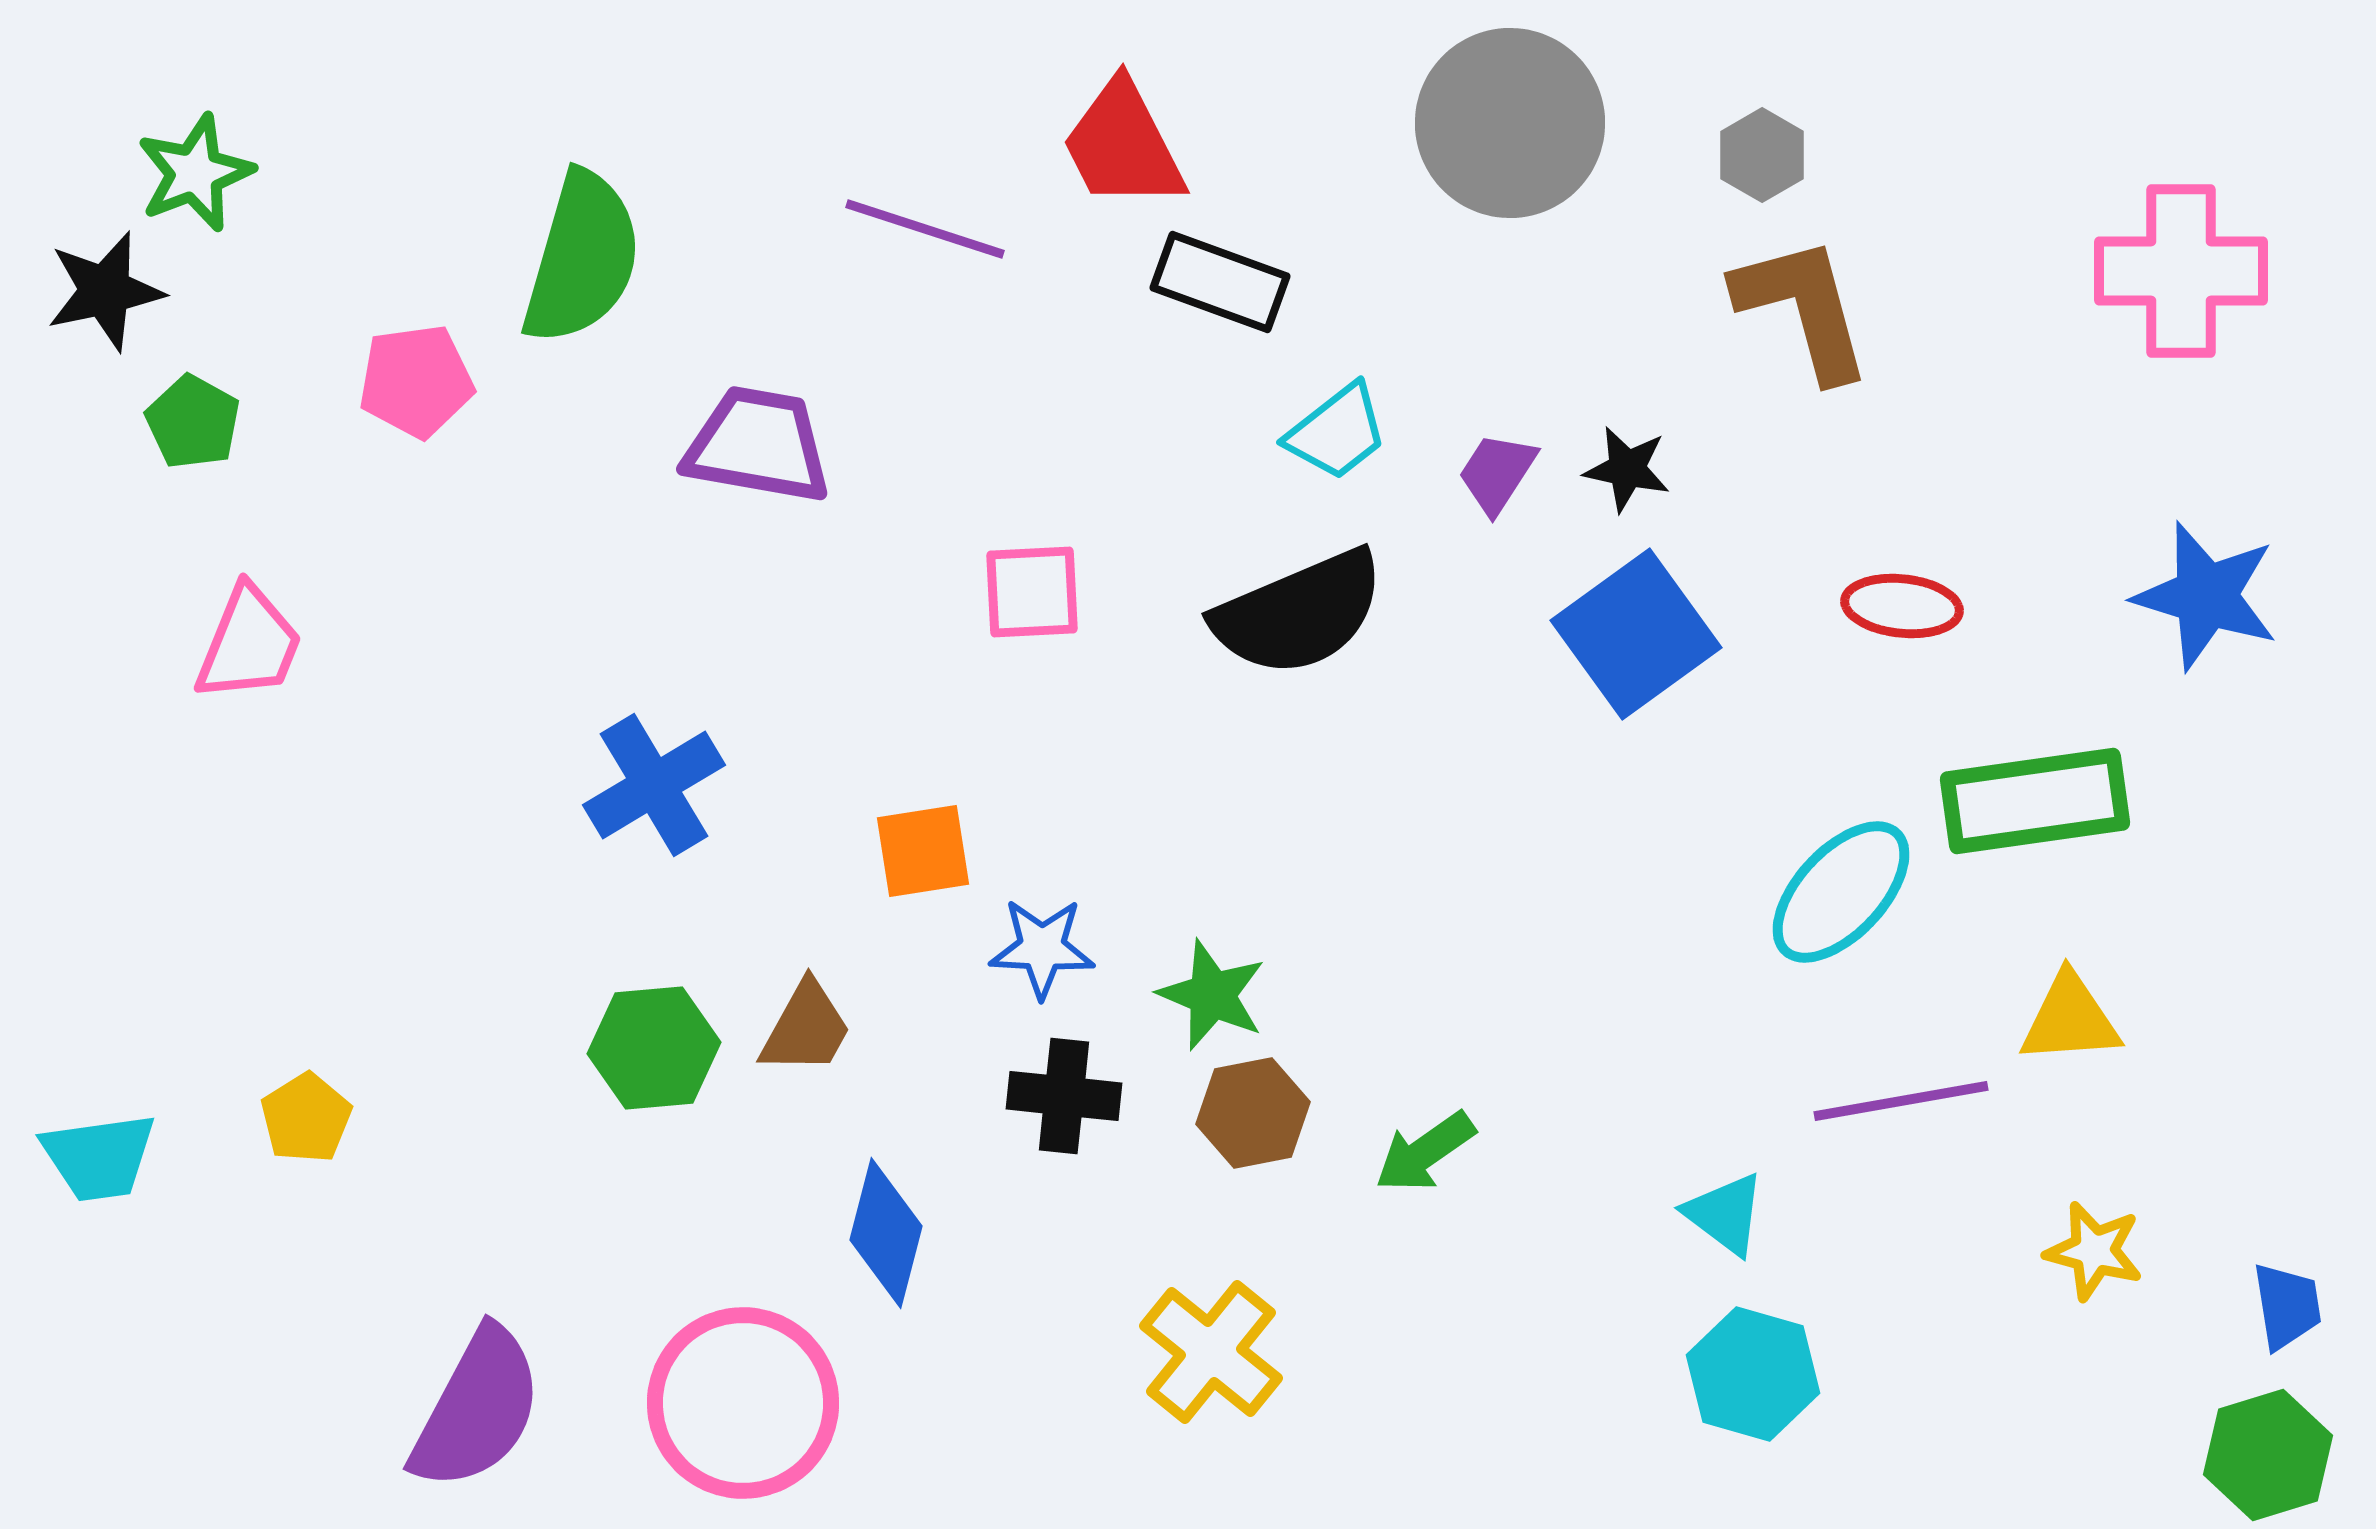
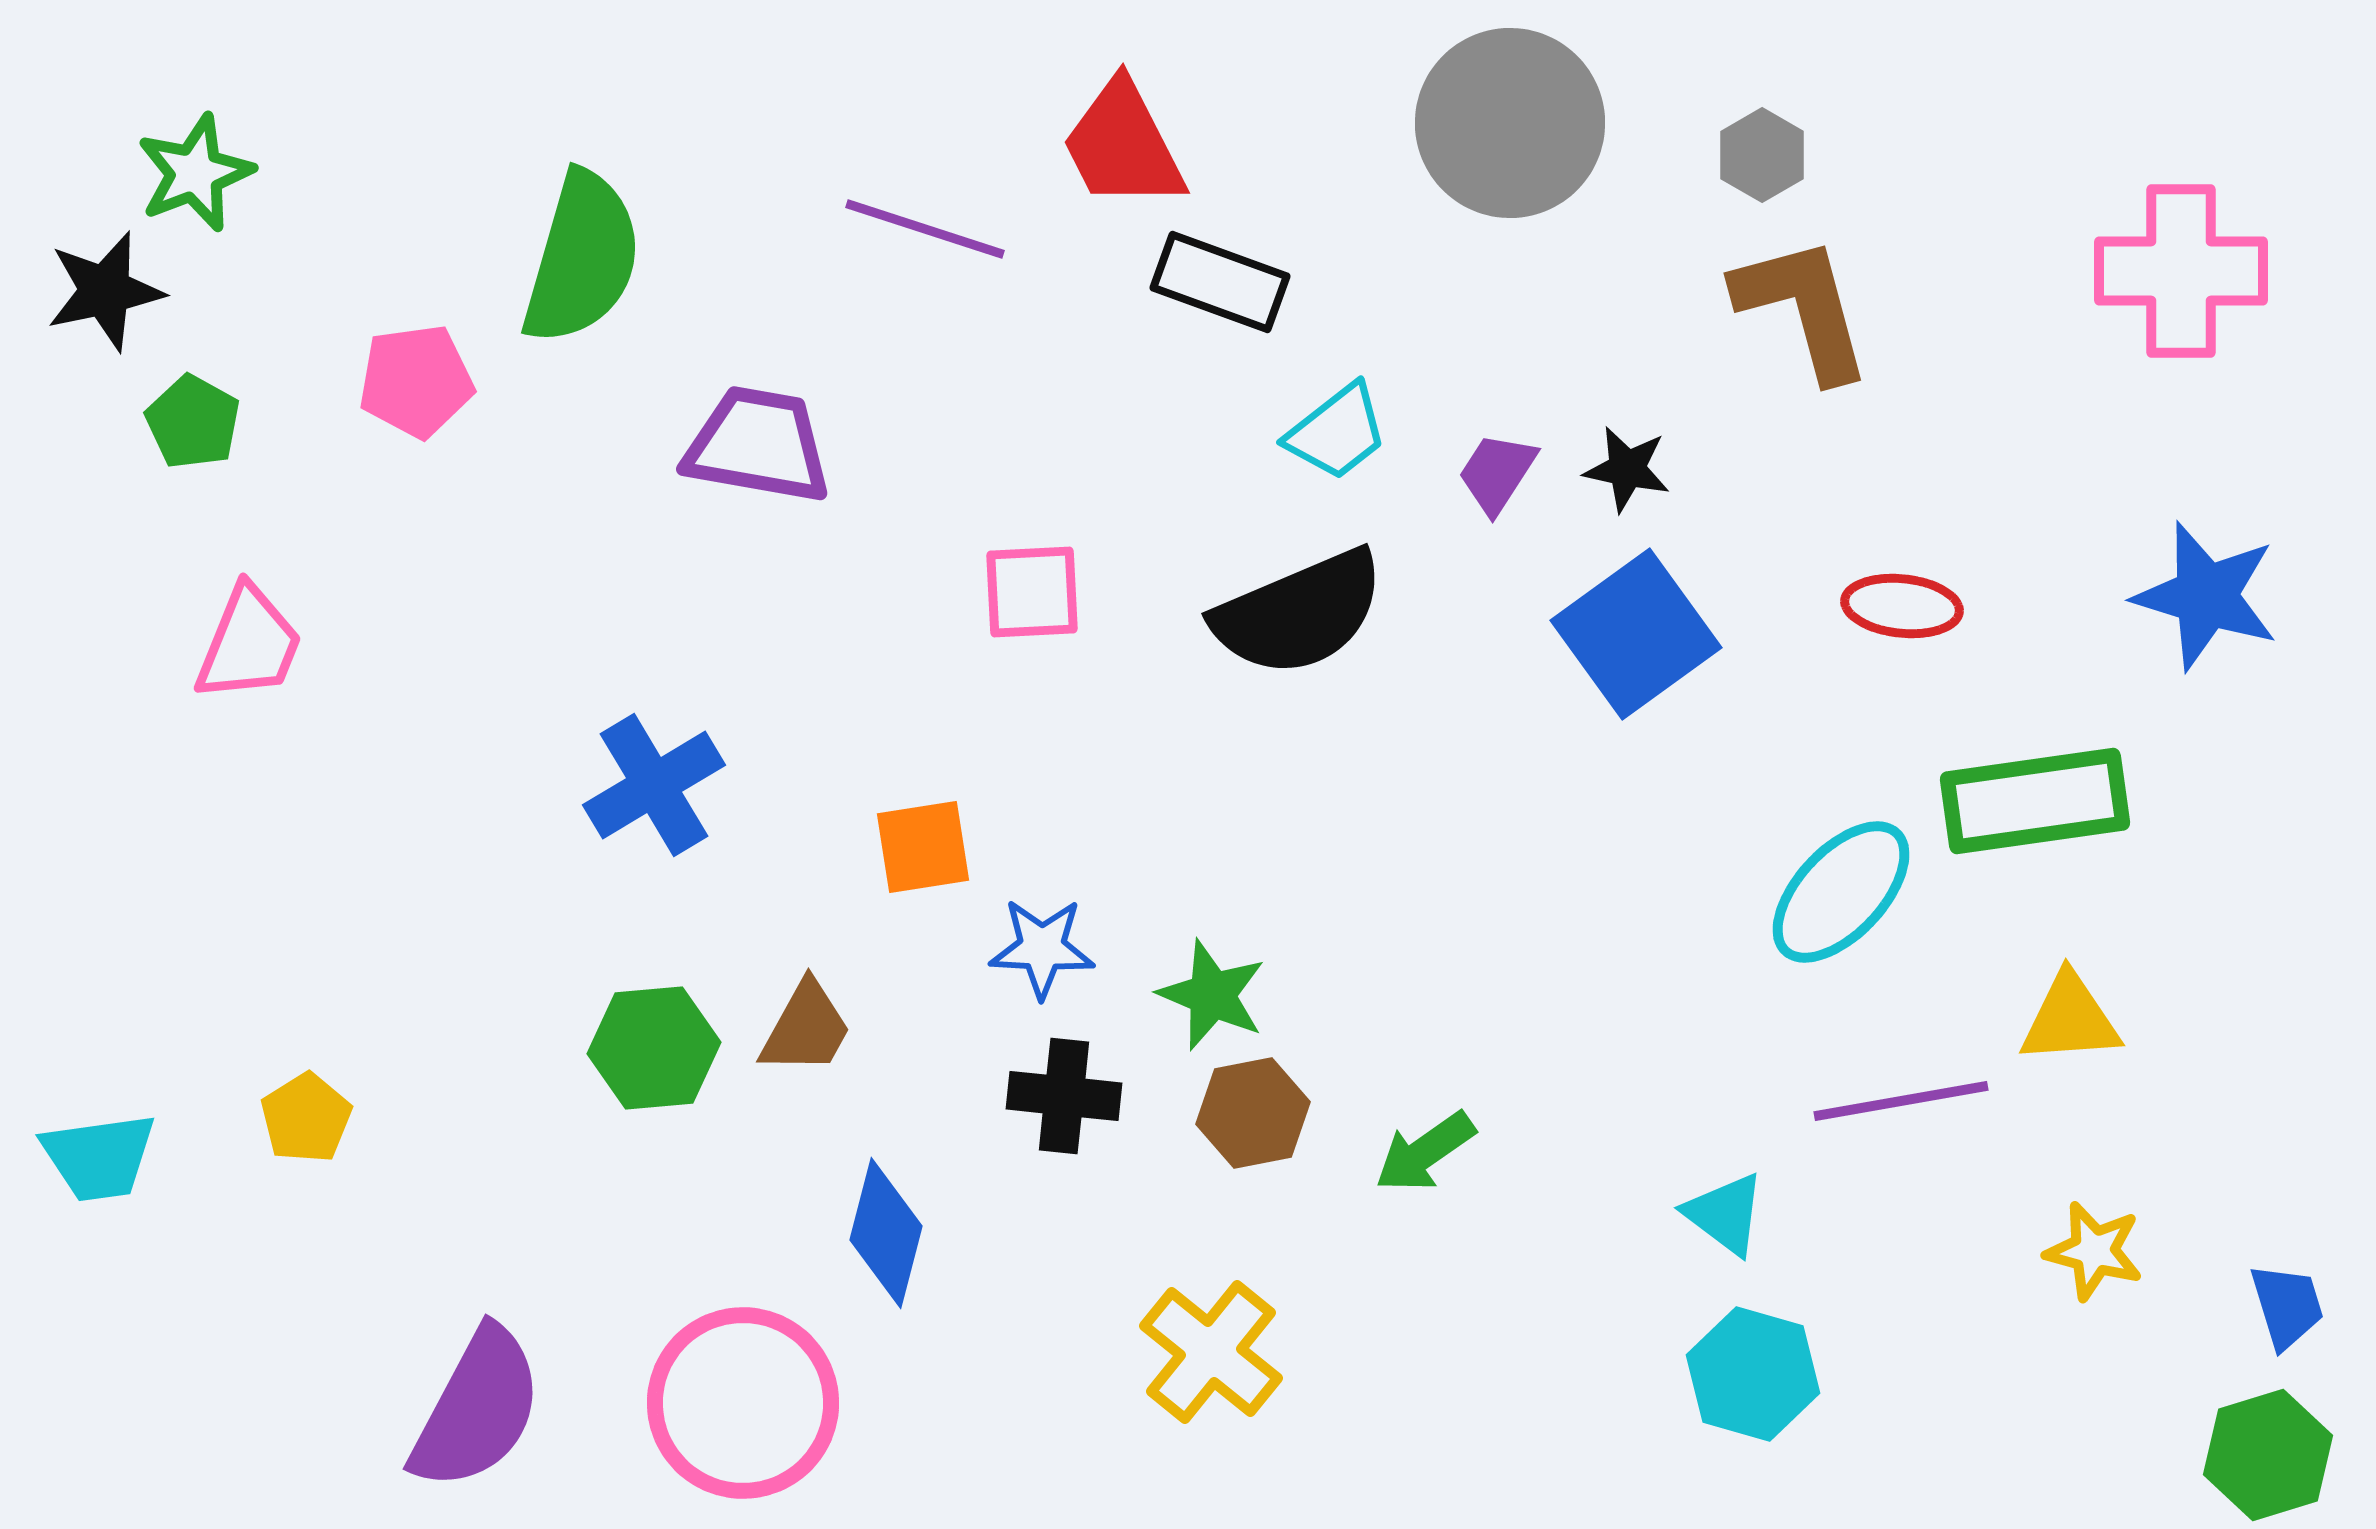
orange square at (923, 851): moved 4 px up
blue trapezoid at (2287, 1306): rotated 8 degrees counterclockwise
